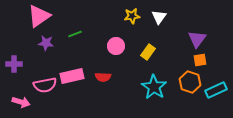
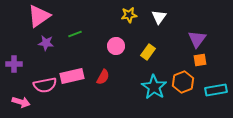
yellow star: moved 3 px left, 1 px up
red semicircle: rotated 63 degrees counterclockwise
orange hexagon: moved 7 px left; rotated 20 degrees clockwise
cyan rectangle: rotated 15 degrees clockwise
